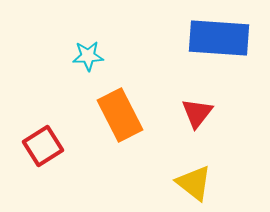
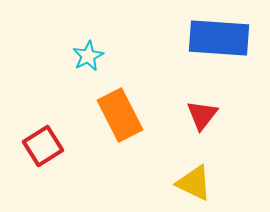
cyan star: rotated 24 degrees counterclockwise
red triangle: moved 5 px right, 2 px down
yellow triangle: rotated 12 degrees counterclockwise
